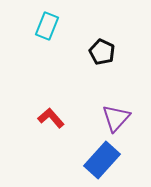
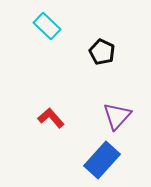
cyan rectangle: rotated 68 degrees counterclockwise
purple triangle: moved 1 px right, 2 px up
